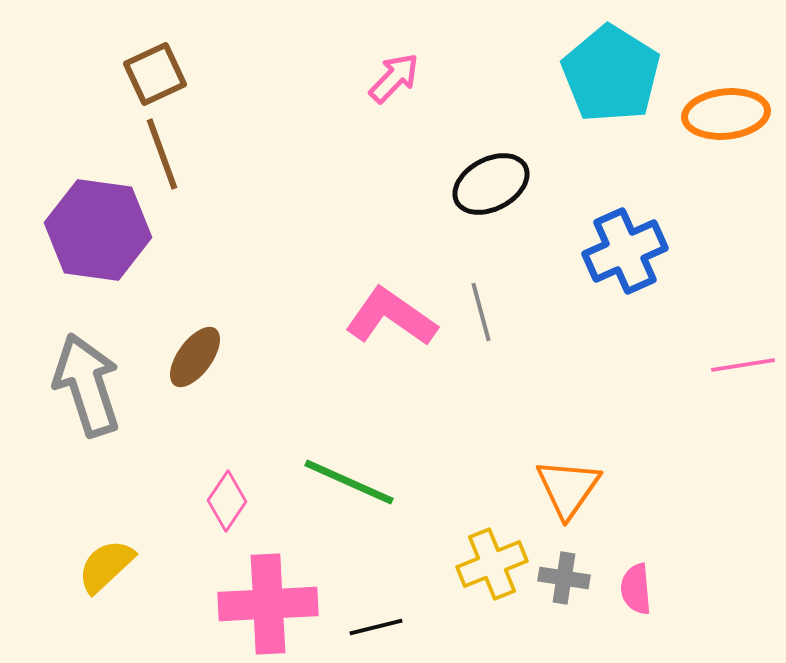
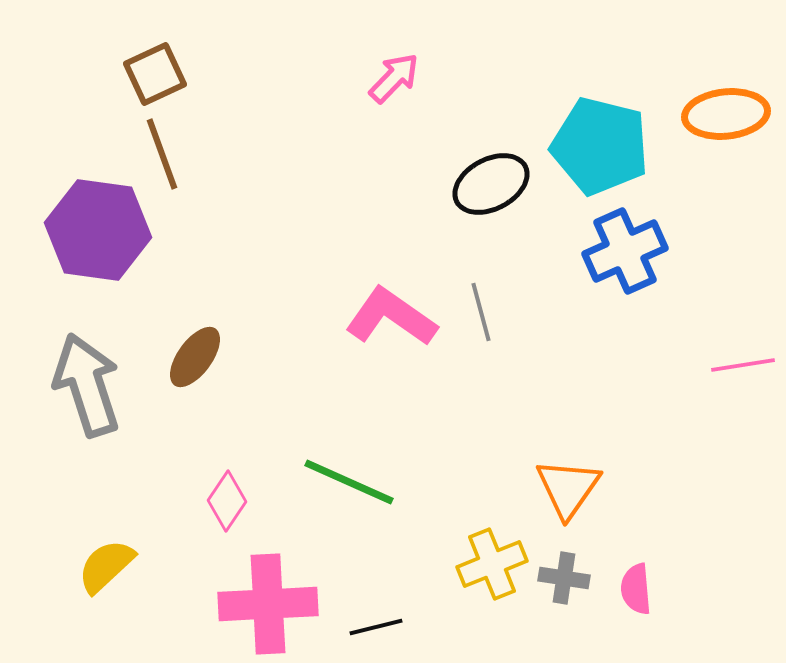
cyan pentagon: moved 11 px left, 72 px down; rotated 18 degrees counterclockwise
